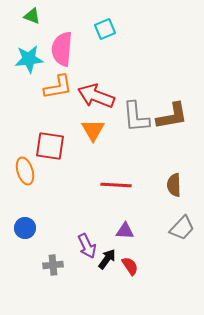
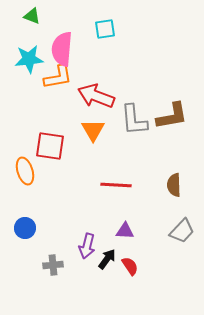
cyan square: rotated 15 degrees clockwise
orange L-shape: moved 10 px up
gray L-shape: moved 2 px left, 3 px down
gray trapezoid: moved 3 px down
purple arrow: rotated 40 degrees clockwise
